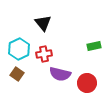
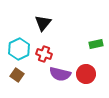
black triangle: rotated 18 degrees clockwise
green rectangle: moved 2 px right, 2 px up
red cross: rotated 28 degrees clockwise
brown square: moved 1 px down
red circle: moved 1 px left, 9 px up
